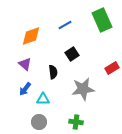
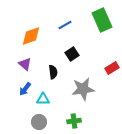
green cross: moved 2 px left, 1 px up; rotated 16 degrees counterclockwise
